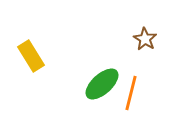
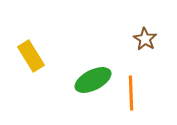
green ellipse: moved 9 px left, 4 px up; rotated 15 degrees clockwise
orange line: rotated 16 degrees counterclockwise
